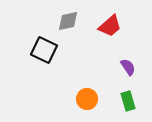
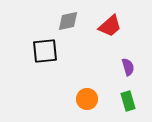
black square: moved 1 px right, 1 px down; rotated 32 degrees counterclockwise
purple semicircle: rotated 18 degrees clockwise
